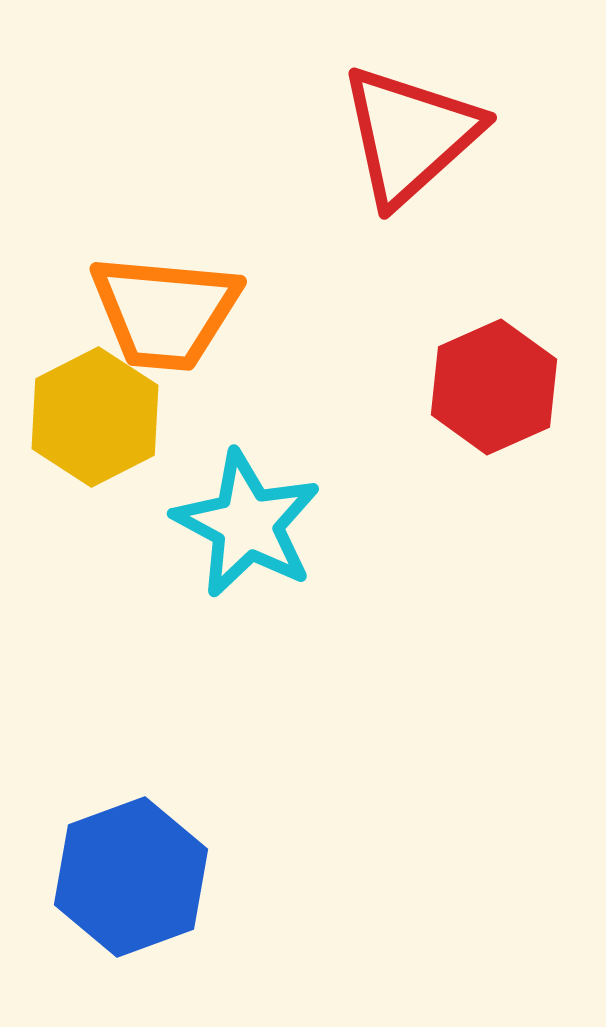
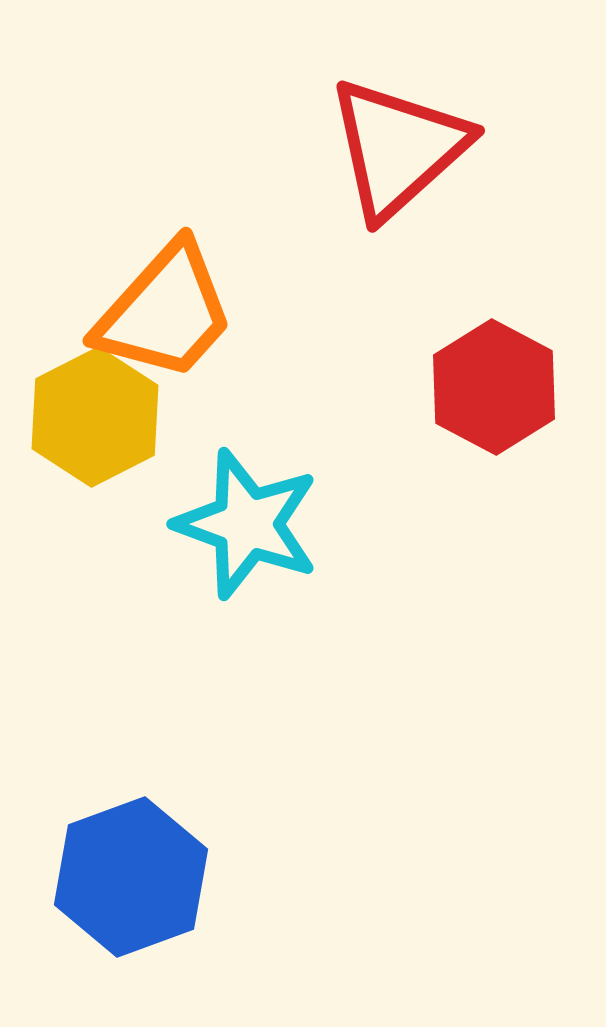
red triangle: moved 12 px left, 13 px down
orange trapezoid: rotated 53 degrees counterclockwise
red hexagon: rotated 8 degrees counterclockwise
cyan star: rotated 8 degrees counterclockwise
